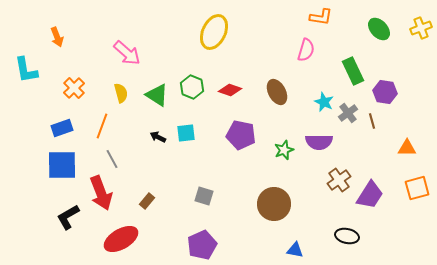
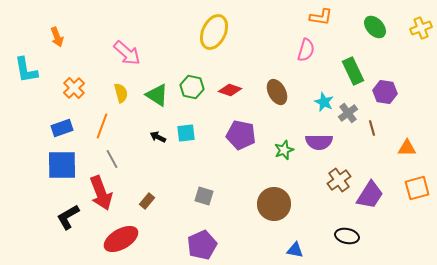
green ellipse at (379, 29): moved 4 px left, 2 px up
green hexagon at (192, 87): rotated 10 degrees counterclockwise
brown line at (372, 121): moved 7 px down
